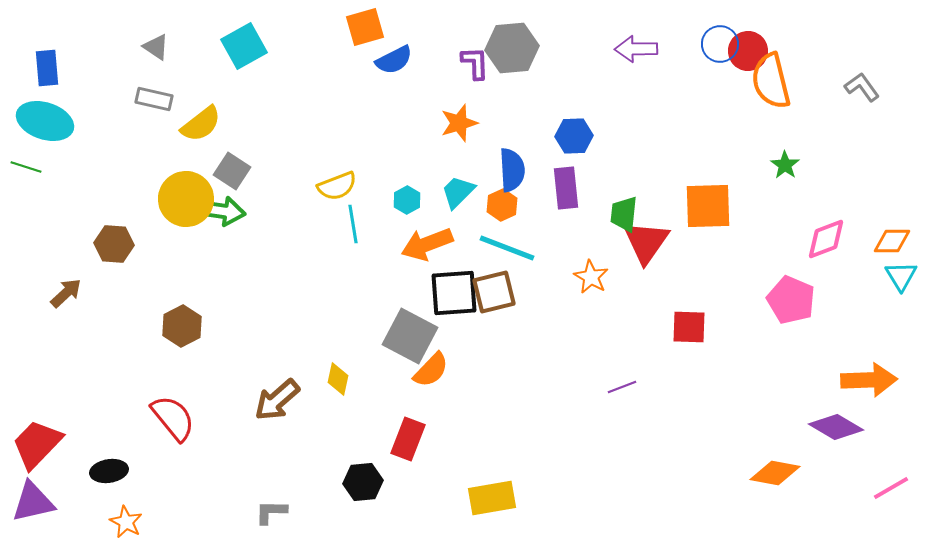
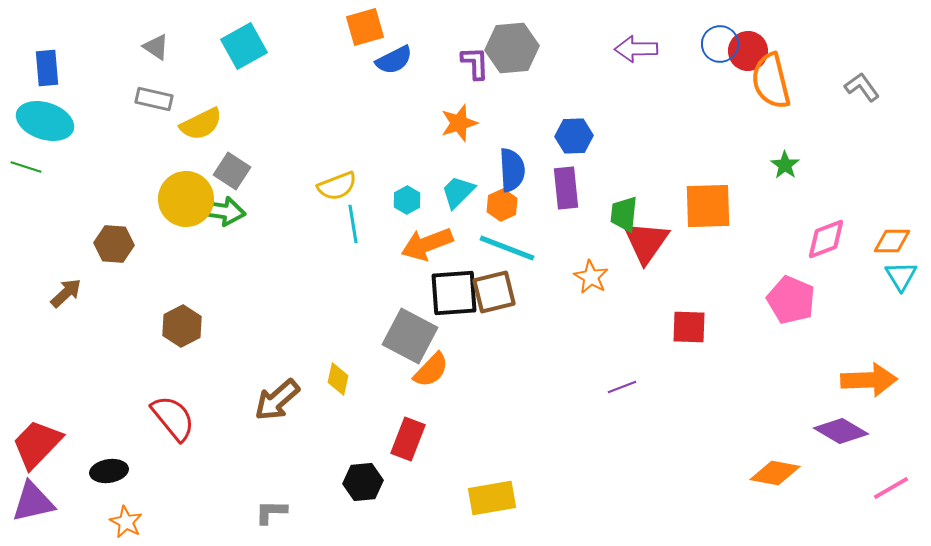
yellow semicircle at (201, 124): rotated 12 degrees clockwise
purple diamond at (836, 427): moved 5 px right, 4 px down
